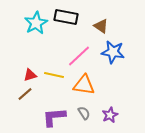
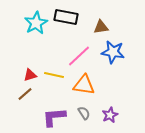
brown triangle: moved 1 px down; rotated 42 degrees counterclockwise
